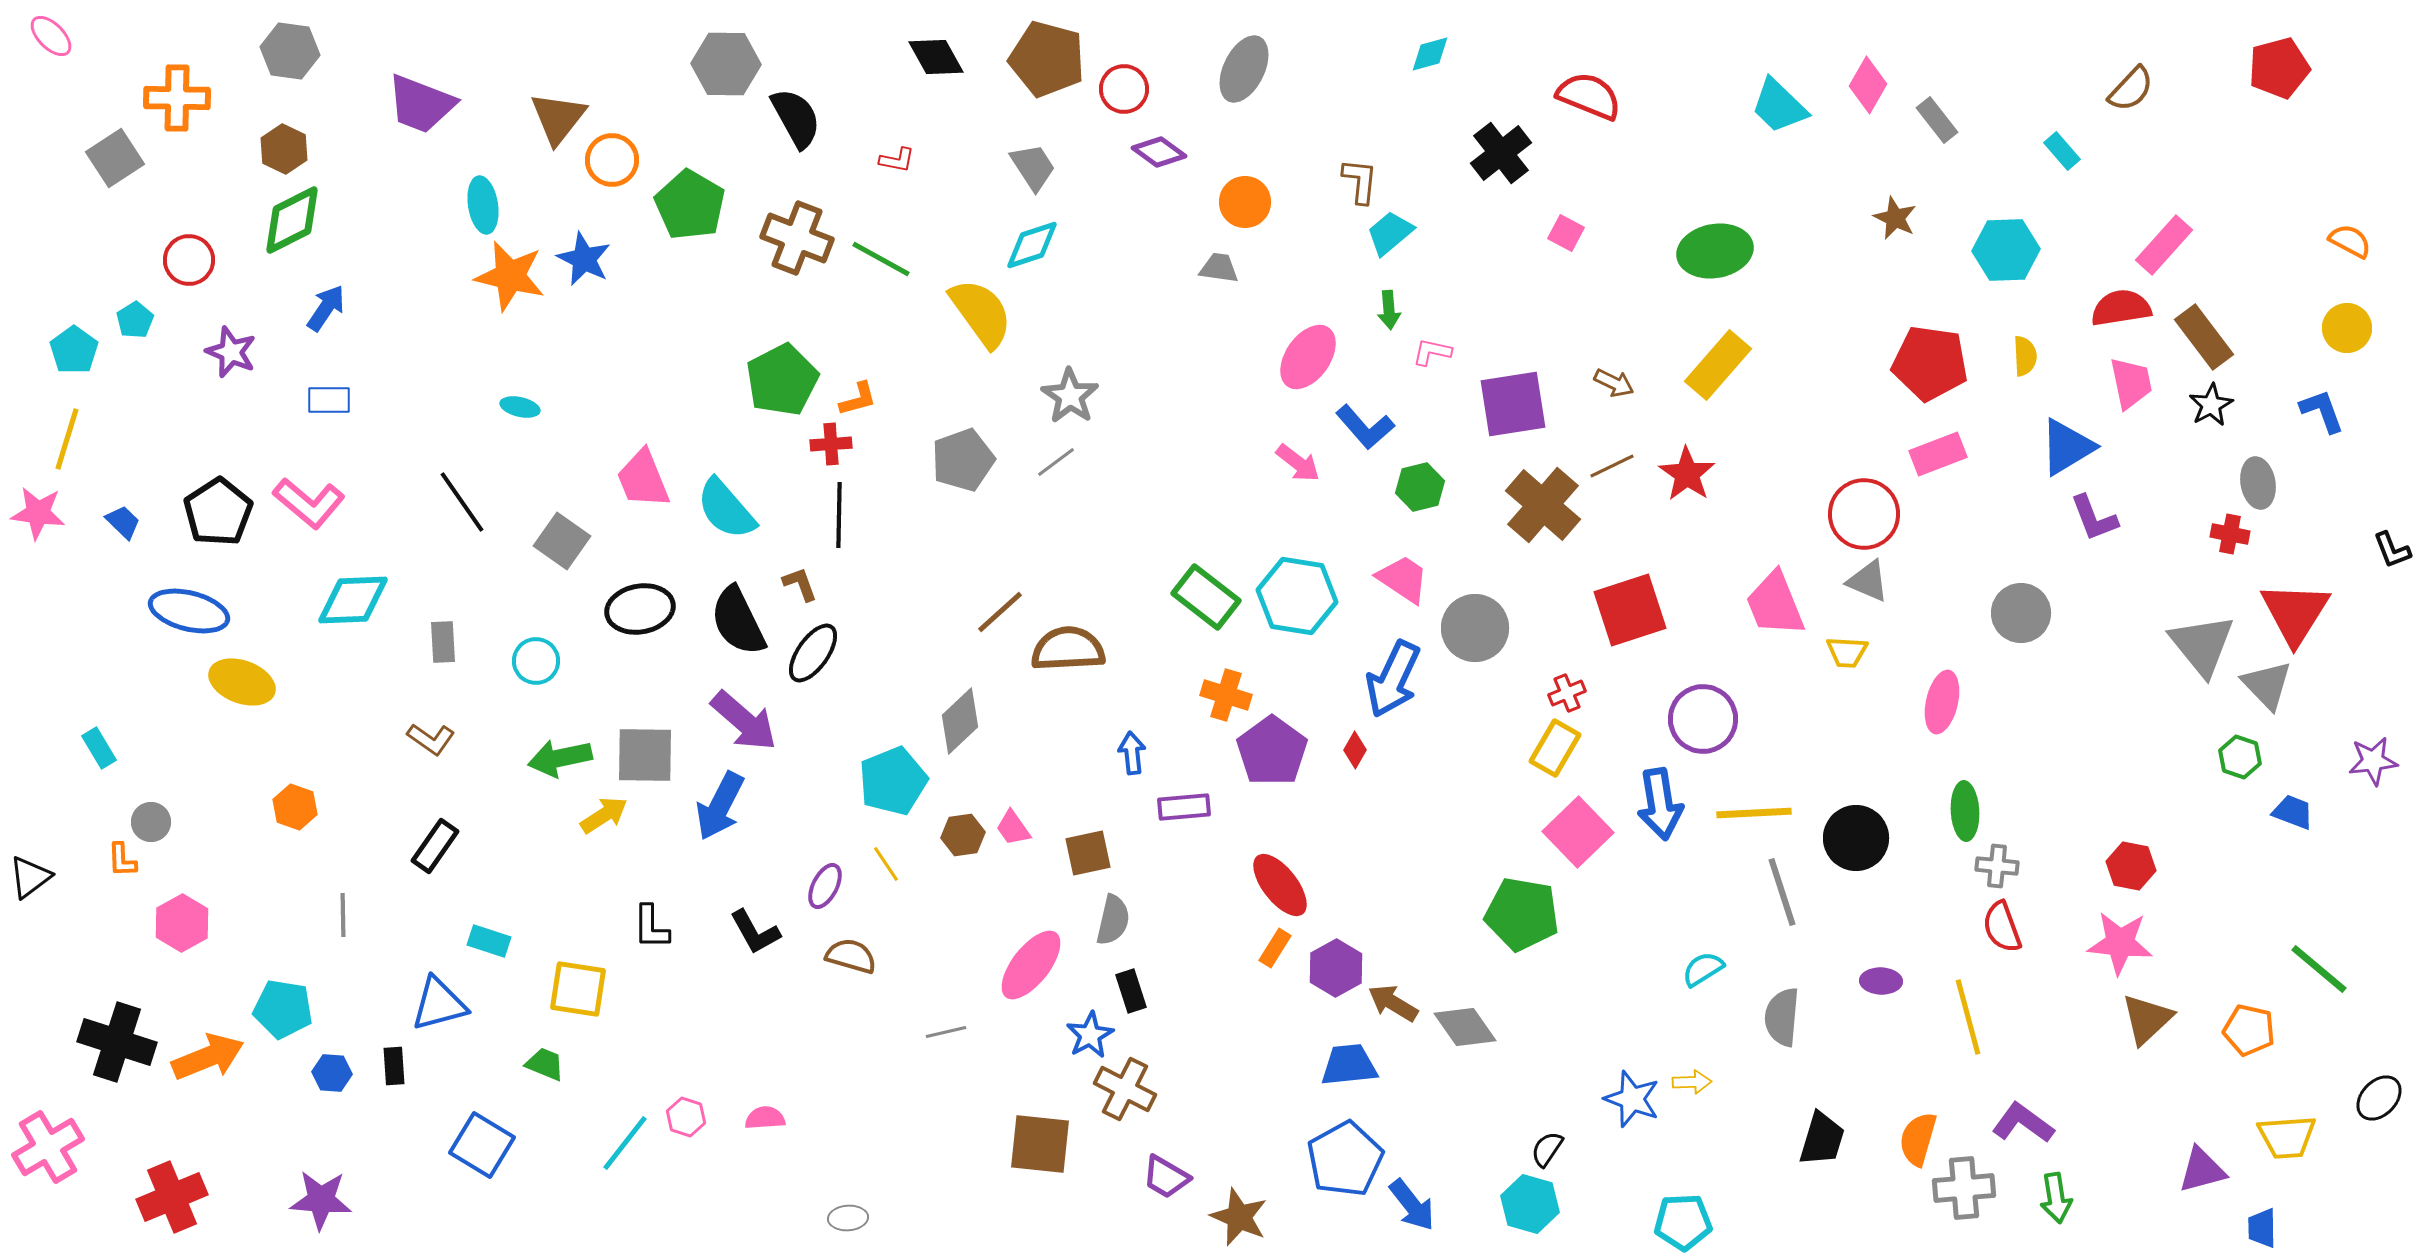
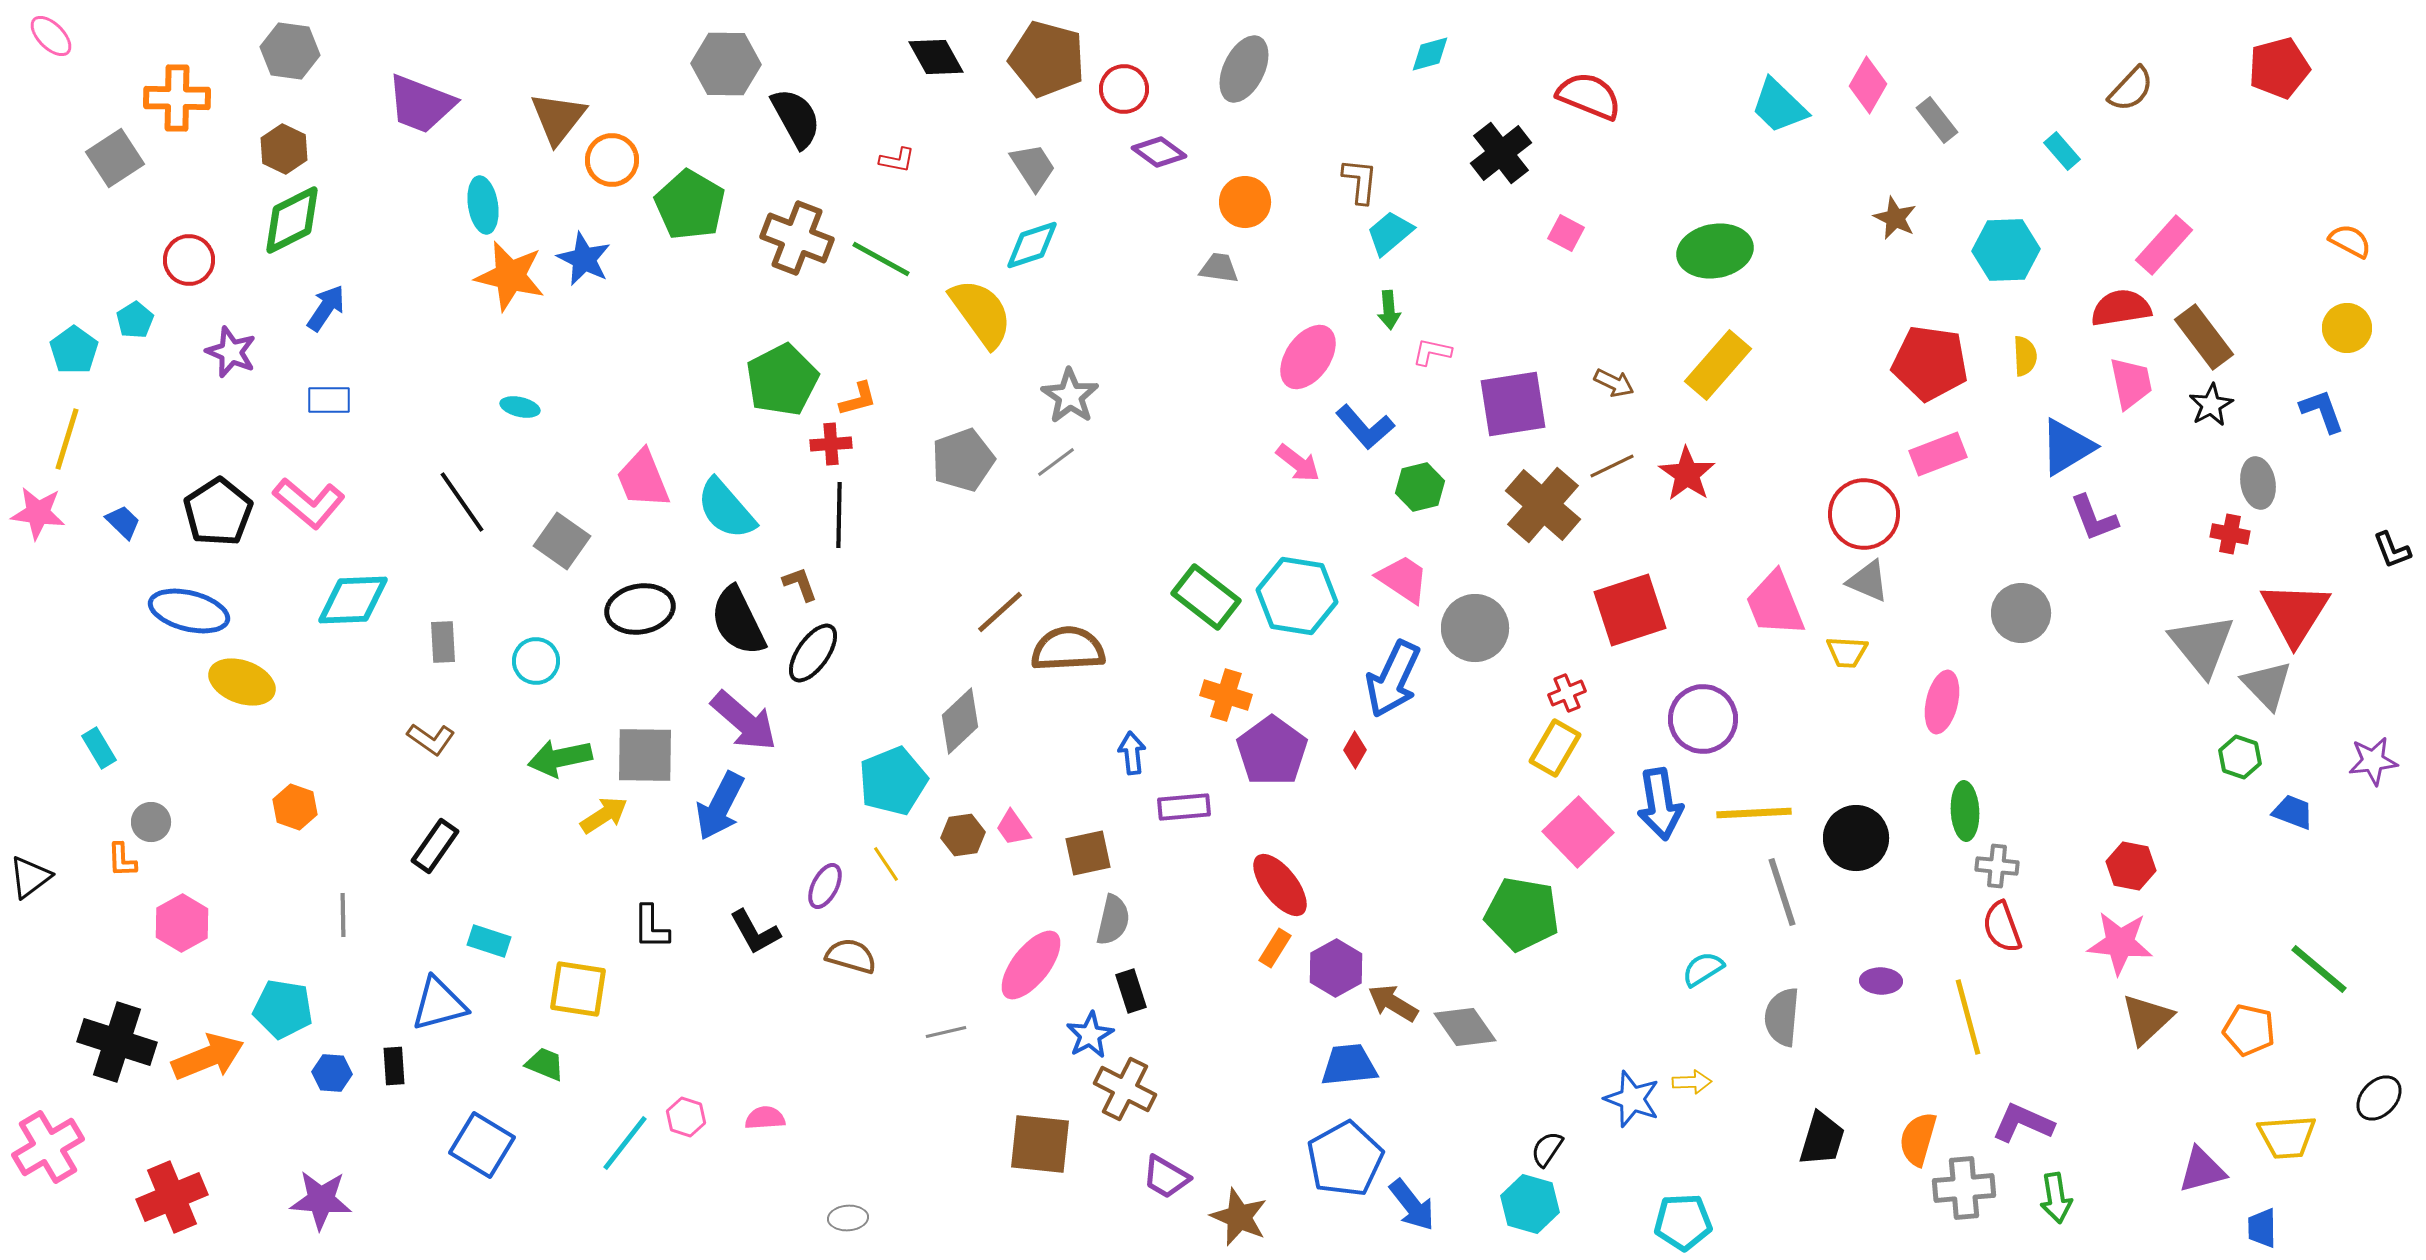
purple L-shape at (2023, 1123): rotated 12 degrees counterclockwise
